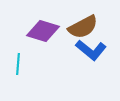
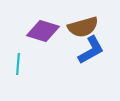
brown semicircle: rotated 12 degrees clockwise
blue L-shape: rotated 68 degrees counterclockwise
